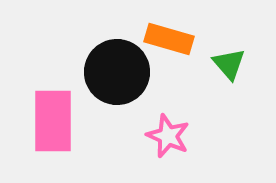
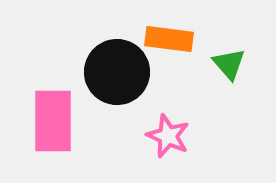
orange rectangle: rotated 9 degrees counterclockwise
